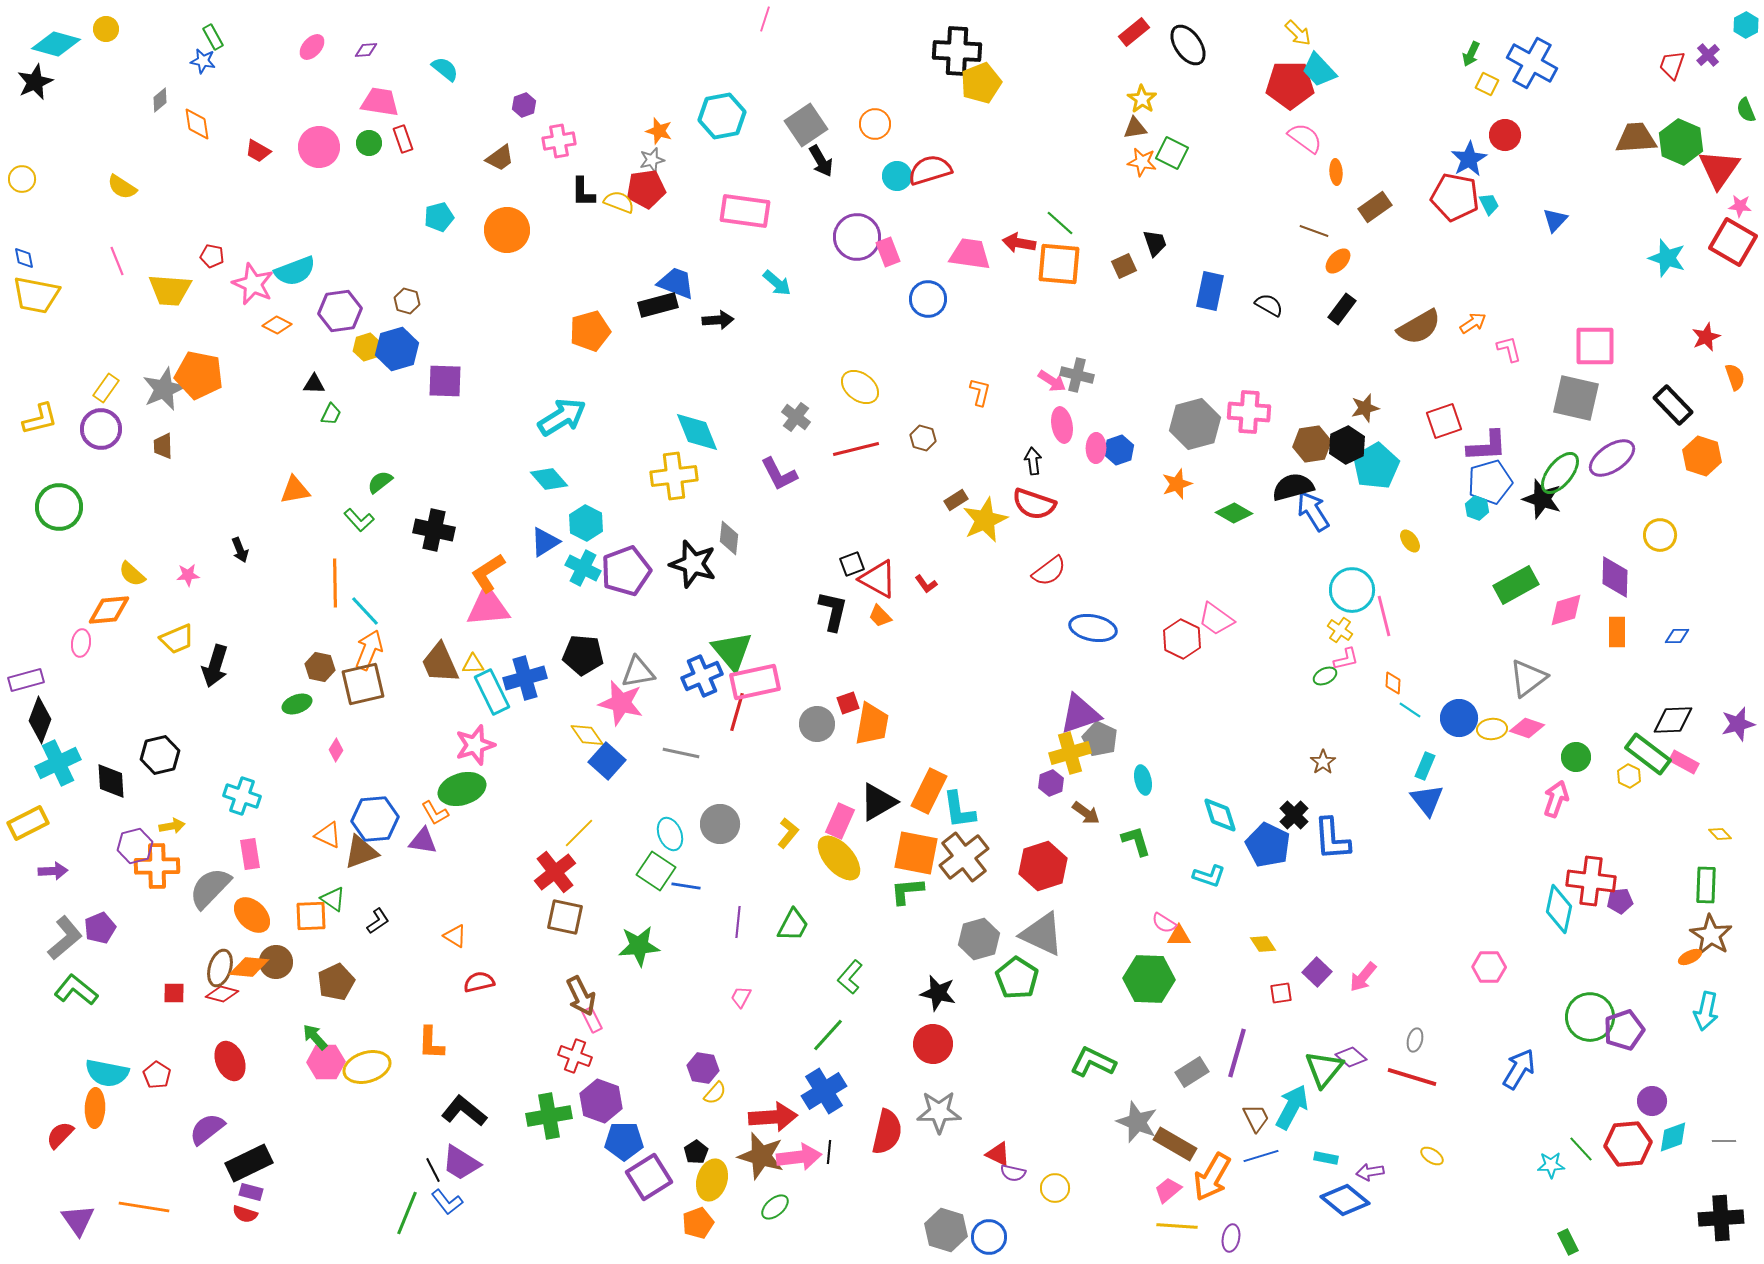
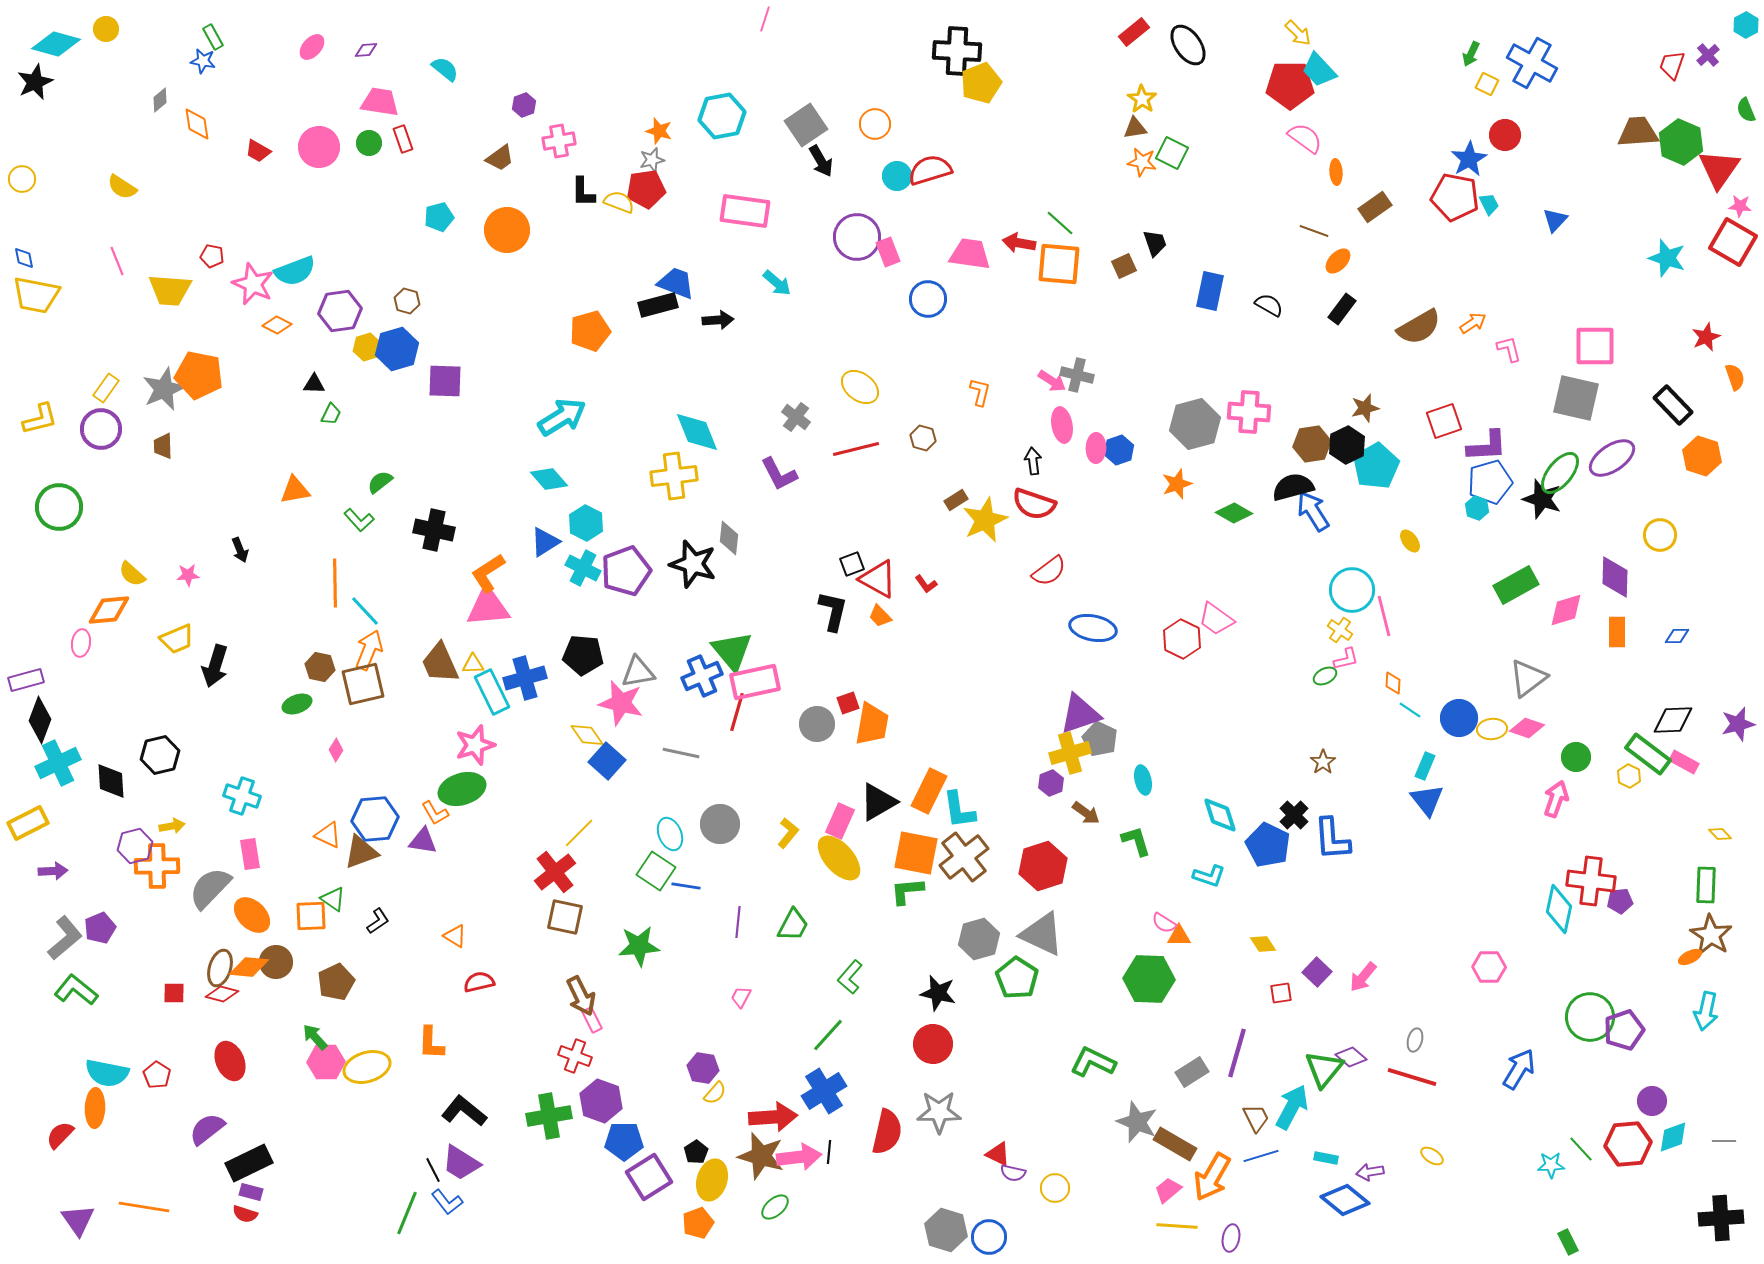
brown trapezoid at (1636, 138): moved 2 px right, 6 px up
